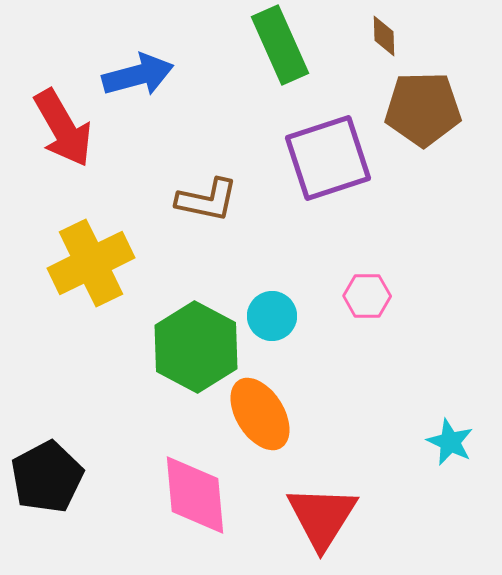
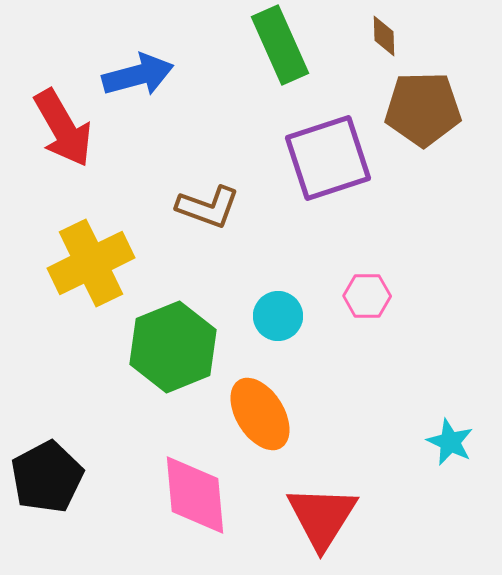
brown L-shape: moved 1 px right, 7 px down; rotated 8 degrees clockwise
cyan circle: moved 6 px right
green hexagon: moved 23 px left; rotated 10 degrees clockwise
